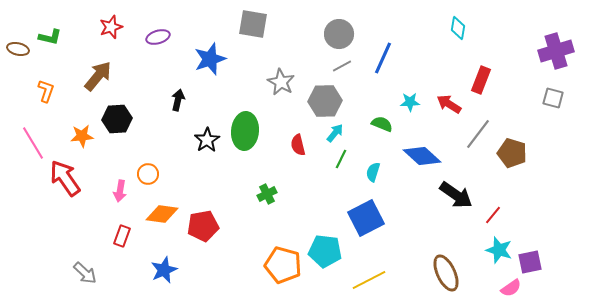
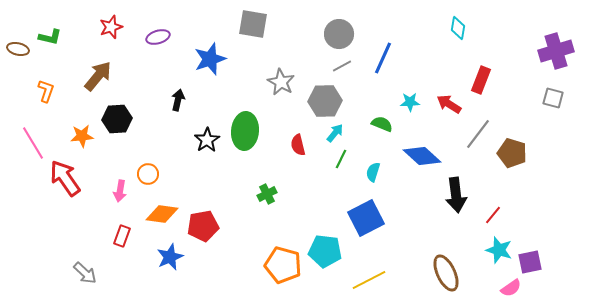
black arrow at (456, 195): rotated 48 degrees clockwise
blue star at (164, 270): moved 6 px right, 13 px up
